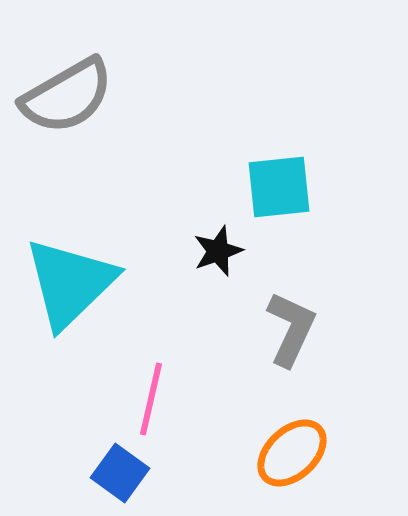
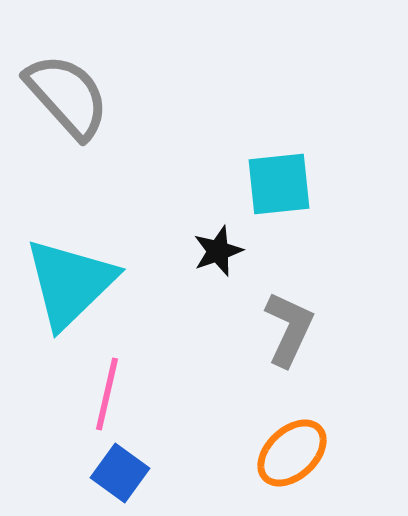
gray semicircle: rotated 102 degrees counterclockwise
cyan square: moved 3 px up
gray L-shape: moved 2 px left
pink line: moved 44 px left, 5 px up
